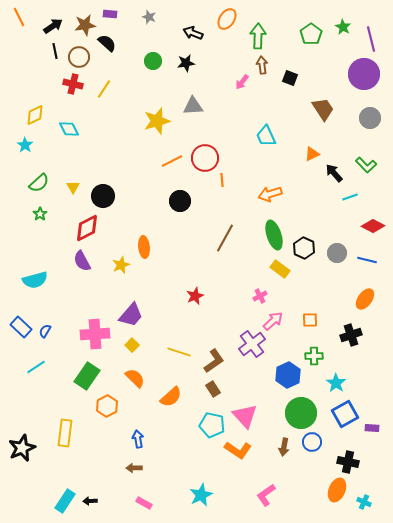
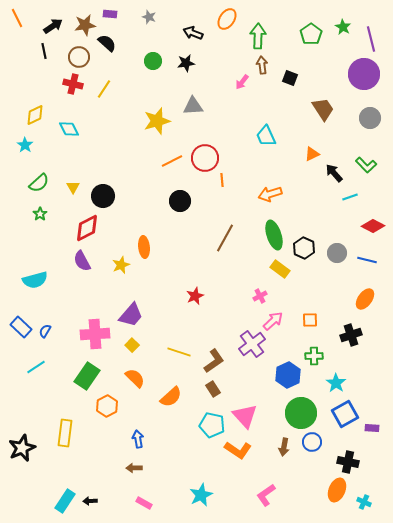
orange line at (19, 17): moved 2 px left, 1 px down
black line at (55, 51): moved 11 px left
